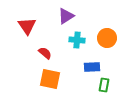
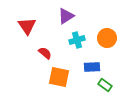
cyan cross: rotated 21 degrees counterclockwise
orange square: moved 9 px right, 2 px up
green rectangle: moved 1 px right; rotated 64 degrees counterclockwise
